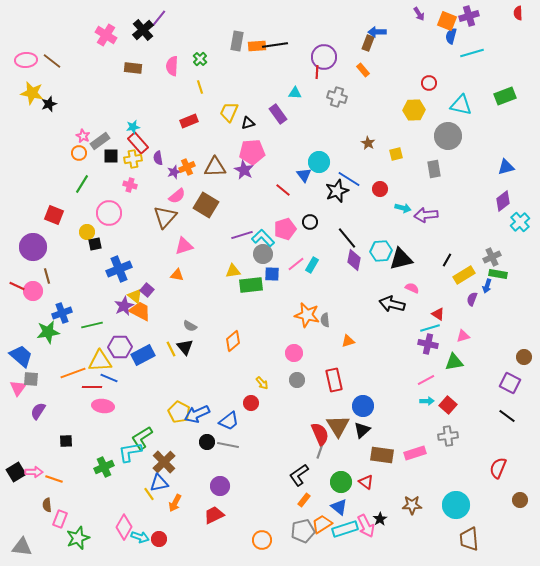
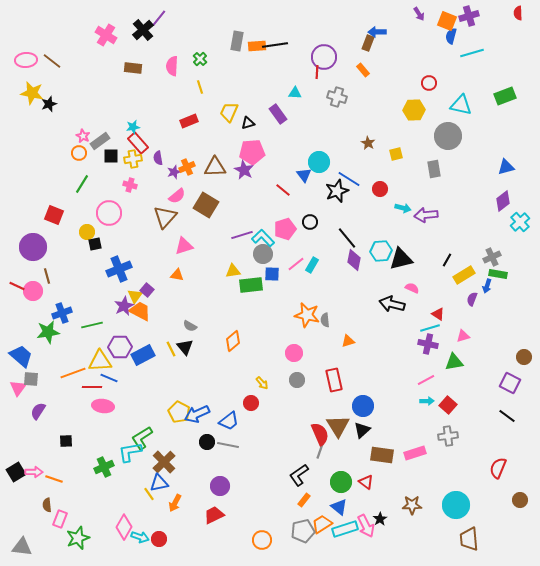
yellow triangle at (135, 296): rotated 28 degrees clockwise
